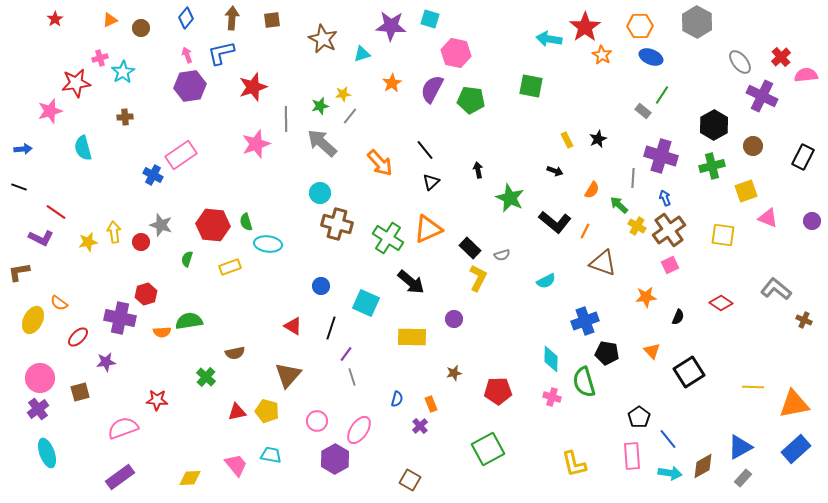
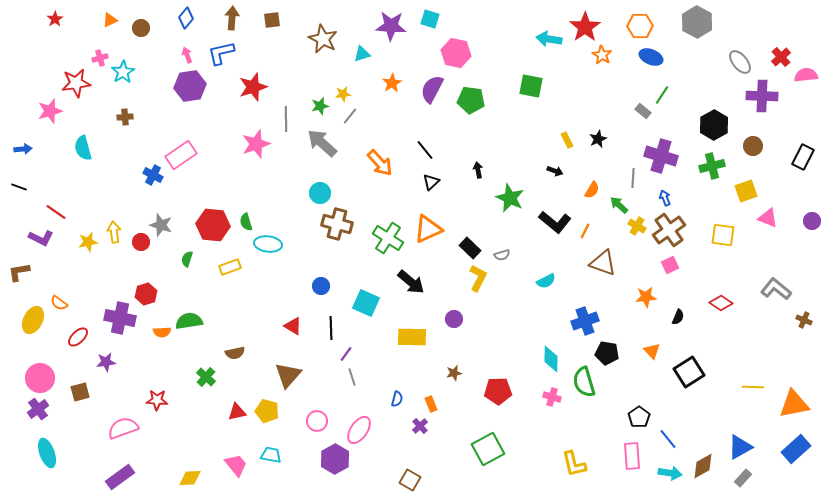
purple cross at (762, 96): rotated 24 degrees counterclockwise
black line at (331, 328): rotated 20 degrees counterclockwise
